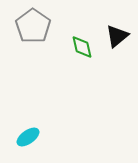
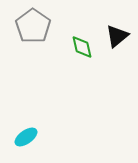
cyan ellipse: moved 2 px left
